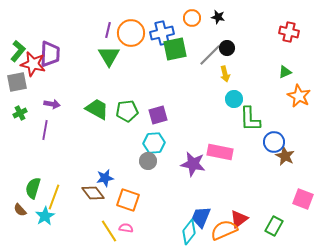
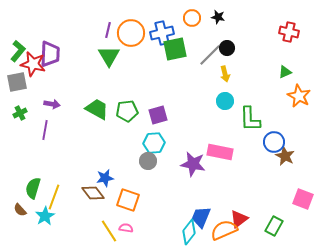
cyan circle at (234, 99): moved 9 px left, 2 px down
